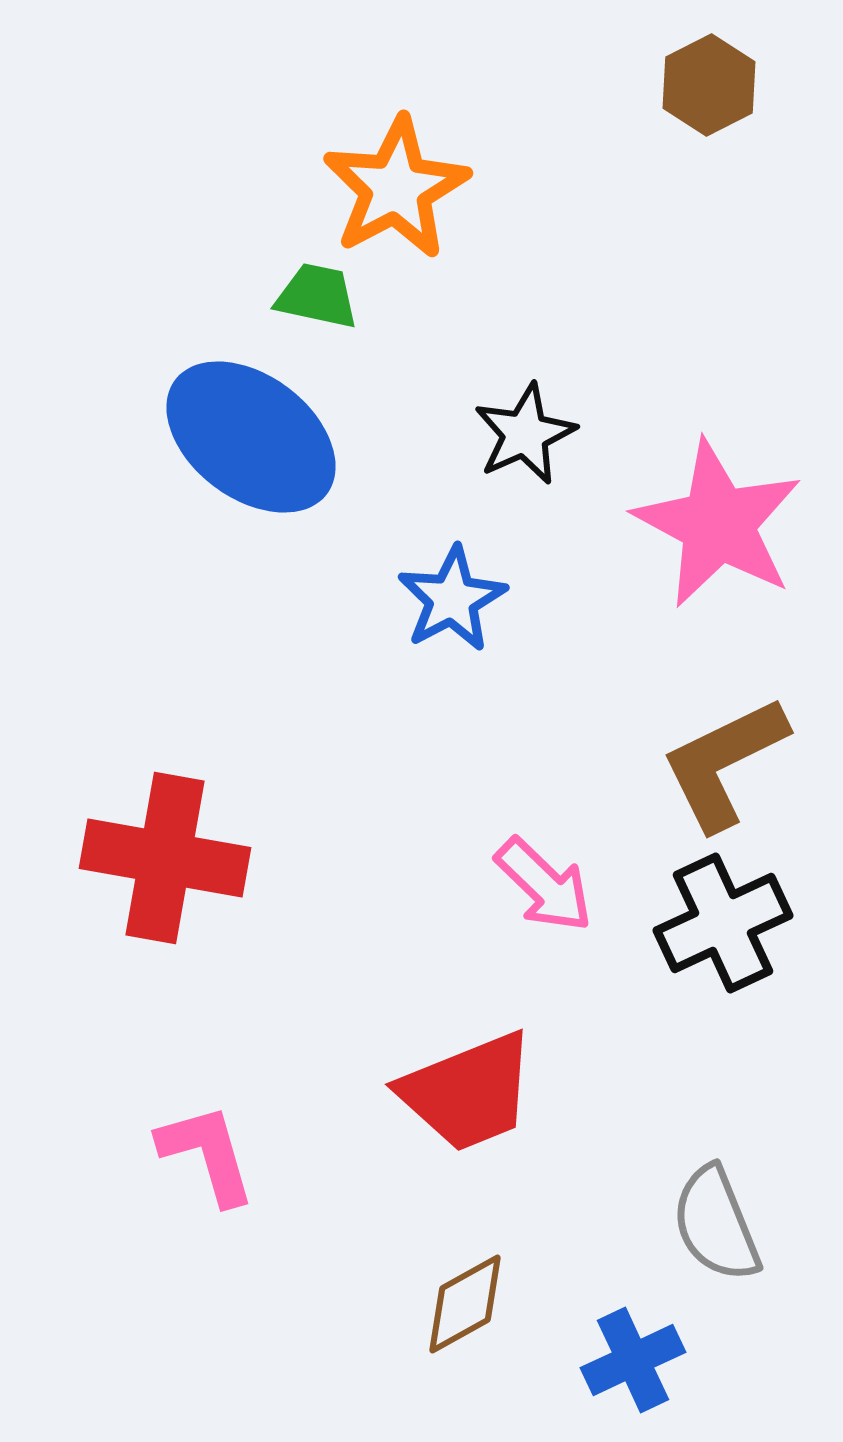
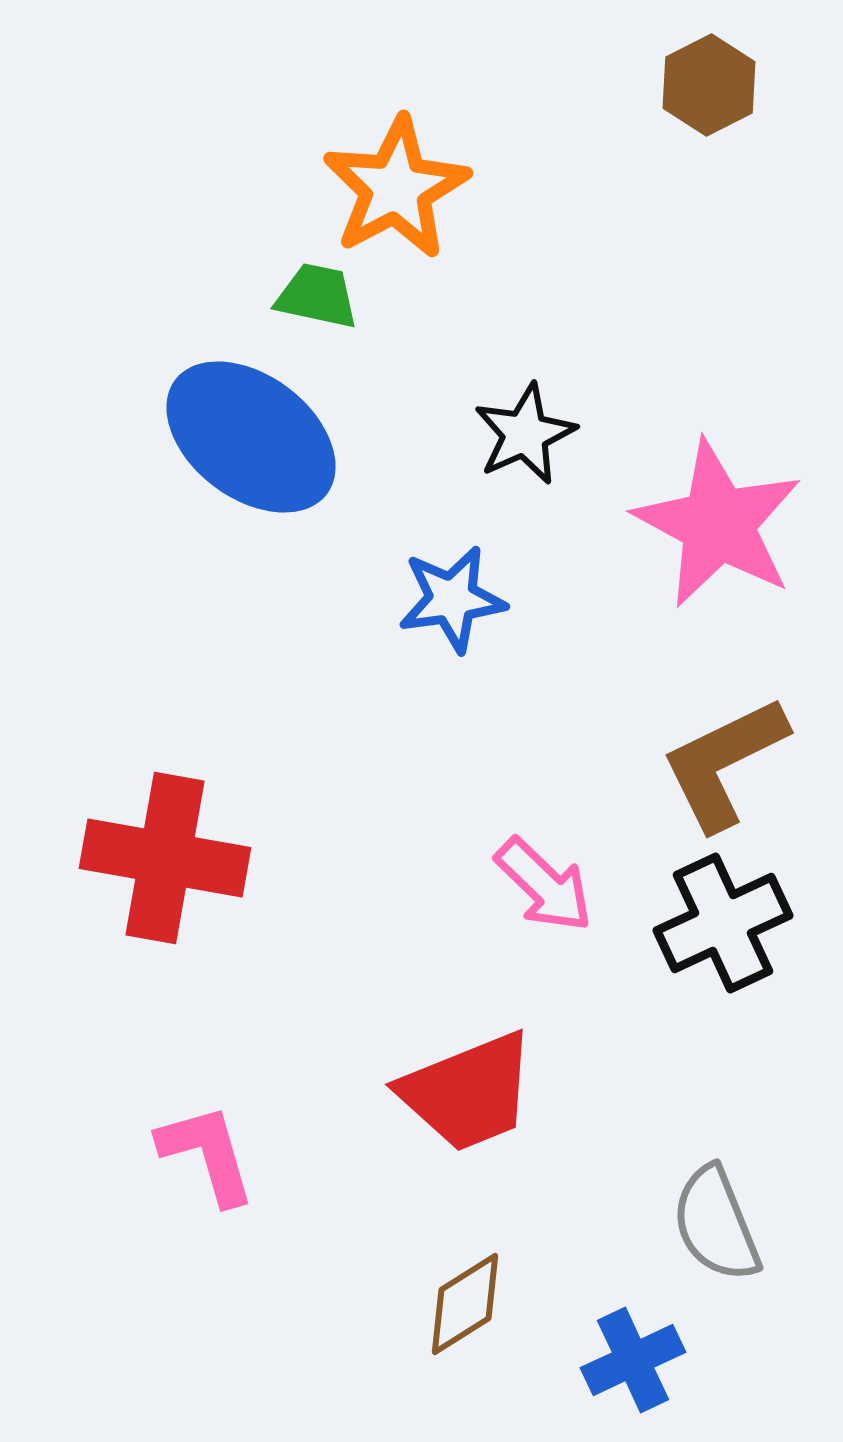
blue star: rotated 20 degrees clockwise
brown diamond: rotated 3 degrees counterclockwise
